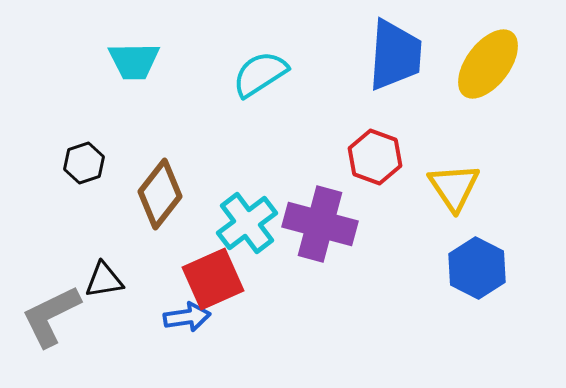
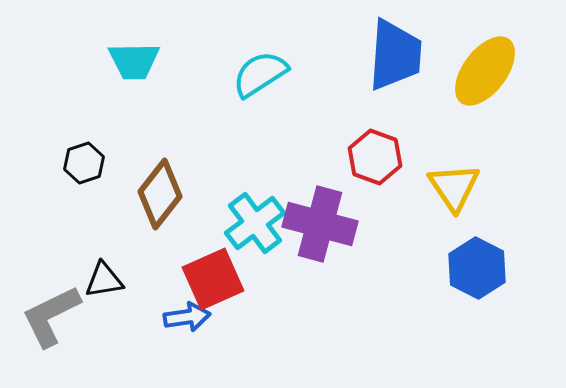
yellow ellipse: moved 3 px left, 7 px down
cyan cross: moved 8 px right
